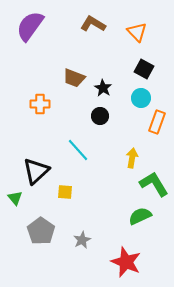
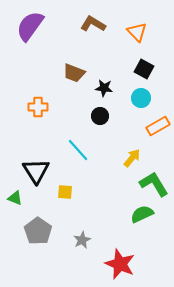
brown trapezoid: moved 5 px up
black star: moved 1 px right; rotated 24 degrees counterclockwise
orange cross: moved 2 px left, 3 px down
orange rectangle: moved 1 px right, 4 px down; rotated 40 degrees clockwise
yellow arrow: rotated 30 degrees clockwise
black triangle: rotated 20 degrees counterclockwise
green triangle: rotated 28 degrees counterclockwise
green semicircle: moved 2 px right, 2 px up
gray pentagon: moved 3 px left
red star: moved 6 px left, 2 px down
